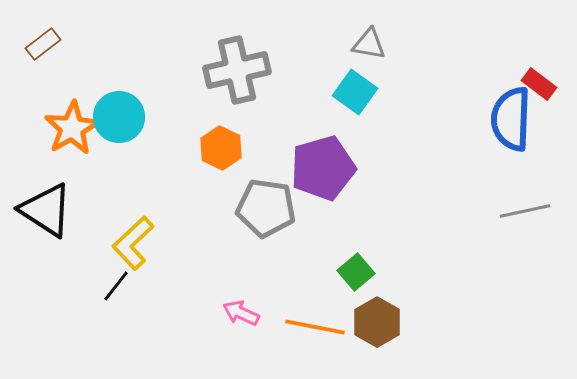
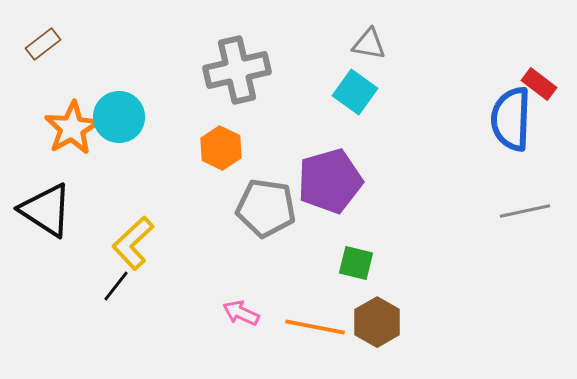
purple pentagon: moved 7 px right, 13 px down
green square: moved 9 px up; rotated 36 degrees counterclockwise
